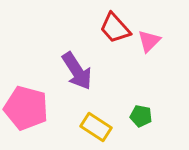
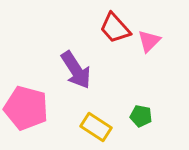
purple arrow: moved 1 px left, 1 px up
